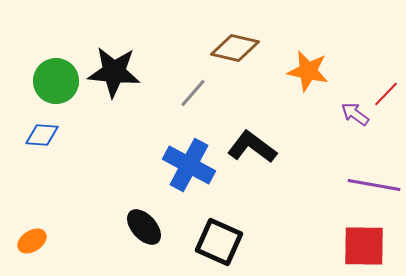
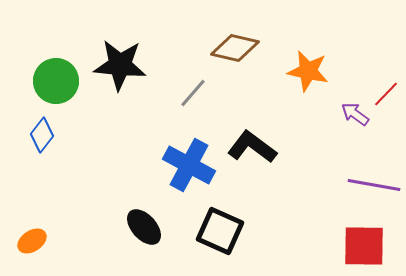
black star: moved 6 px right, 7 px up
blue diamond: rotated 56 degrees counterclockwise
black square: moved 1 px right, 11 px up
